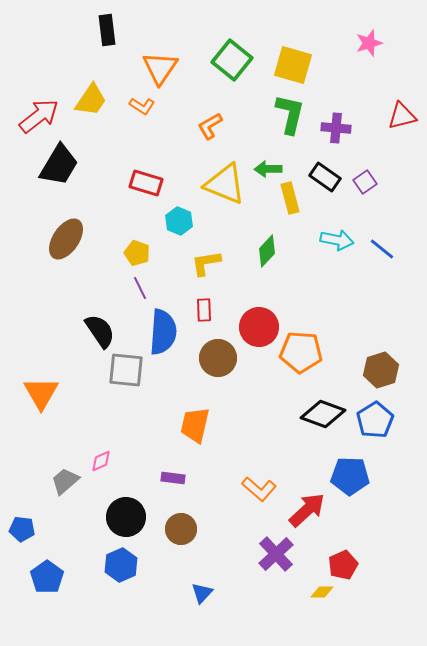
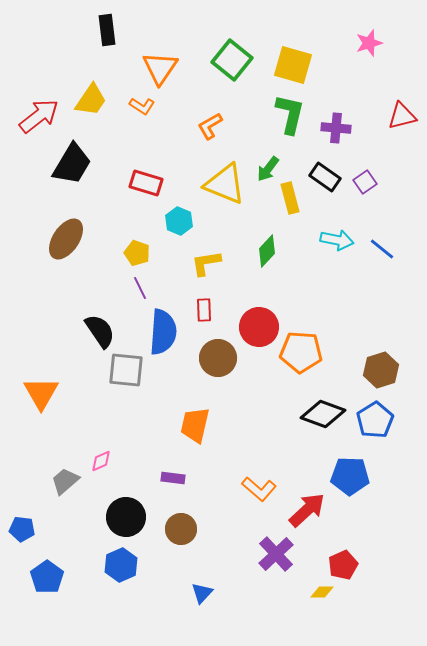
black trapezoid at (59, 165): moved 13 px right, 1 px up
green arrow at (268, 169): rotated 52 degrees counterclockwise
